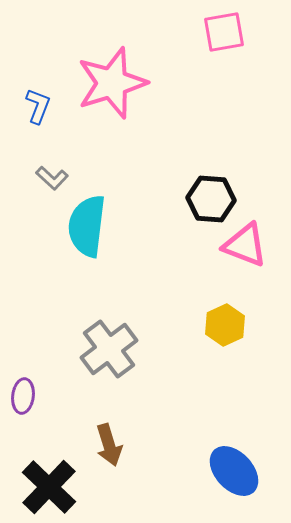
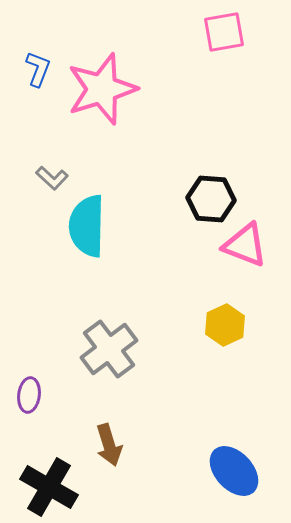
pink star: moved 10 px left, 6 px down
blue L-shape: moved 37 px up
cyan semicircle: rotated 6 degrees counterclockwise
purple ellipse: moved 6 px right, 1 px up
black cross: rotated 14 degrees counterclockwise
